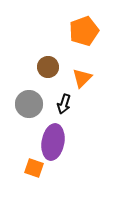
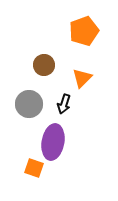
brown circle: moved 4 px left, 2 px up
